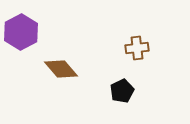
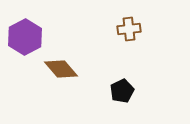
purple hexagon: moved 4 px right, 5 px down
brown cross: moved 8 px left, 19 px up
